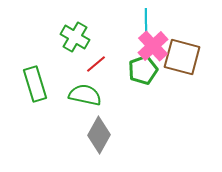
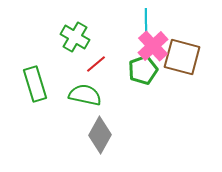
gray diamond: moved 1 px right
